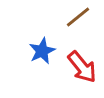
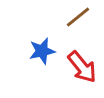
blue star: rotated 12 degrees clockwise
